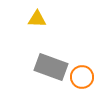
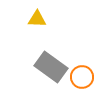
gray rectangle: rotated 16 degrees clockwise
